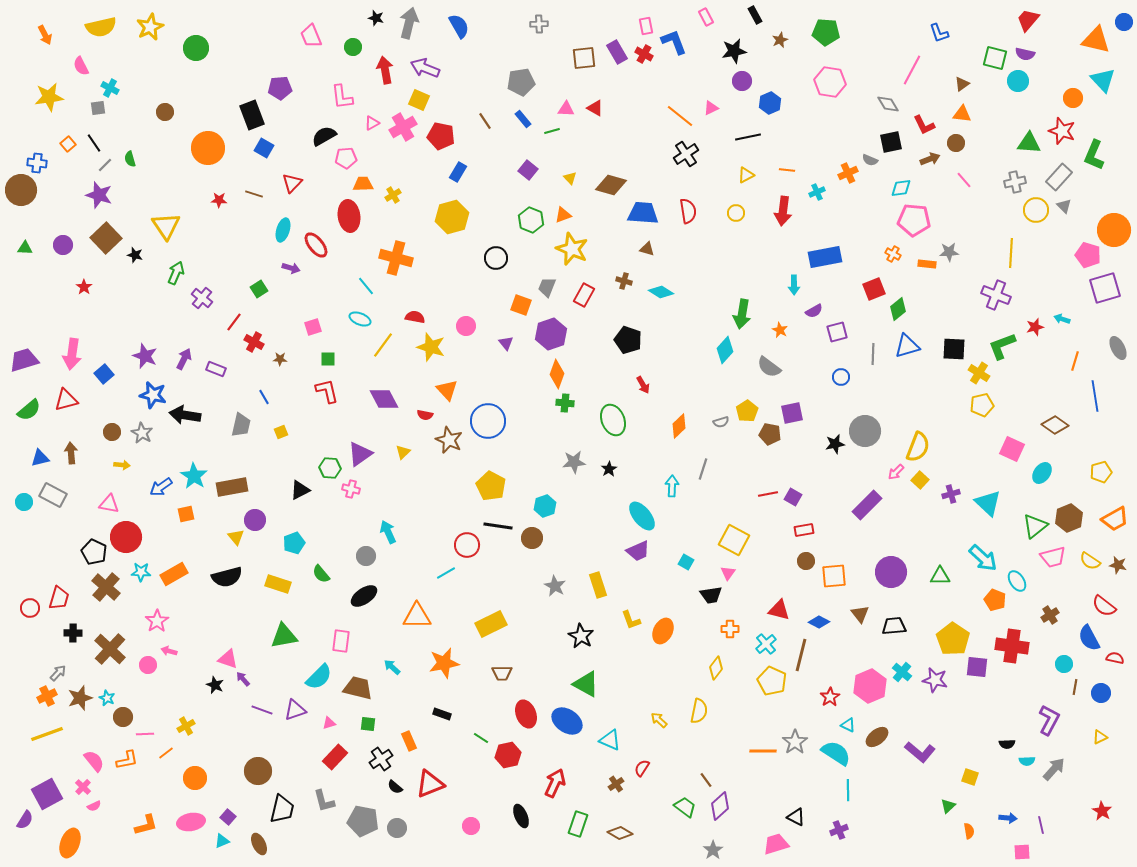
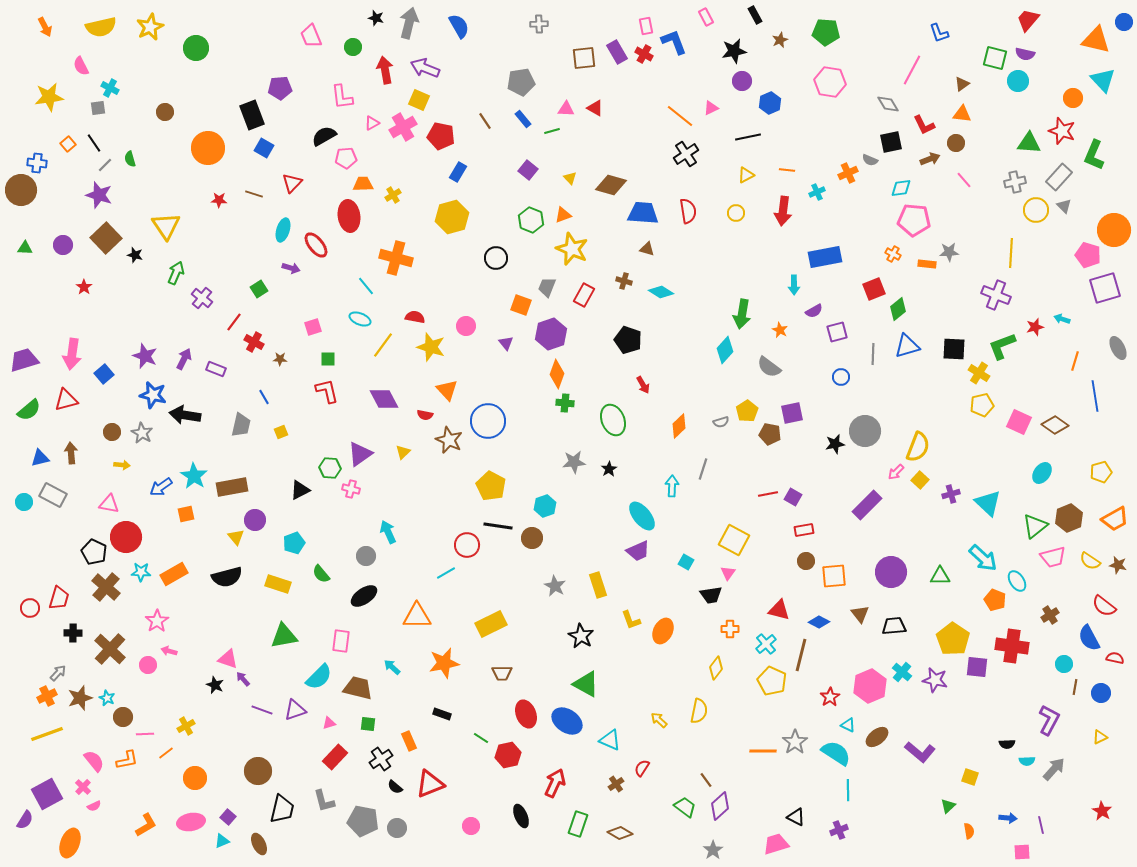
orange arrow at (45, 35): moved 8 px up
pink square at (1012, 449): moved 7 px right, 27 px up
orange L-shape at (146, 825): rotated 15 degrees counterclockwise
